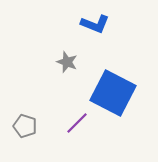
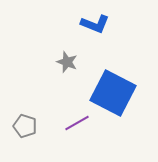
purple line: rotated 15 degrees clockwise
